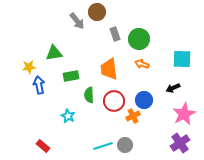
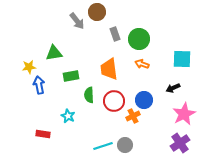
red rectangle: moved 12 px up; rotated 32 degrees counterclockwise
